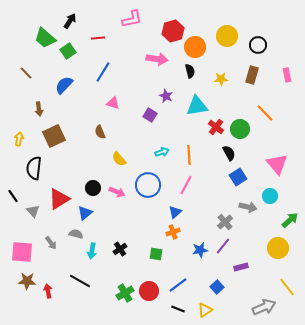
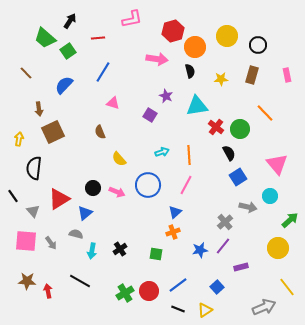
brown square at (54, 136): moved 1 px left, 4 px up
pink square at (22, 252): moved 4 px right, 11 px up
